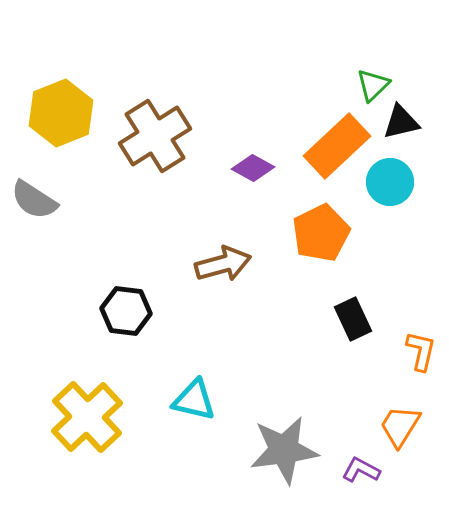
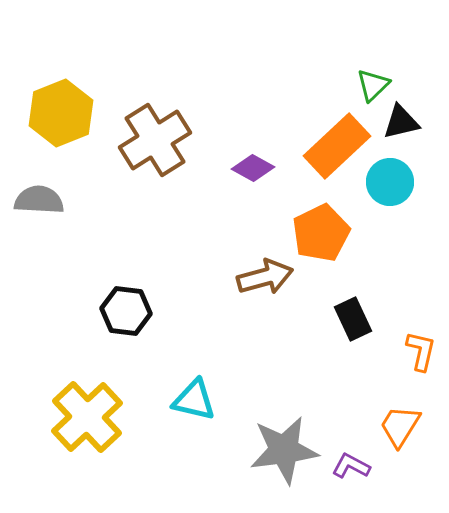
brown cross: moved 4 px down
gray semicircle: moved 5 px right; rotated 150 degrees clockwise
brown arrow: moved 42 px right, 13 px down
purple L-shape: moved 10 px left, 4 px up
